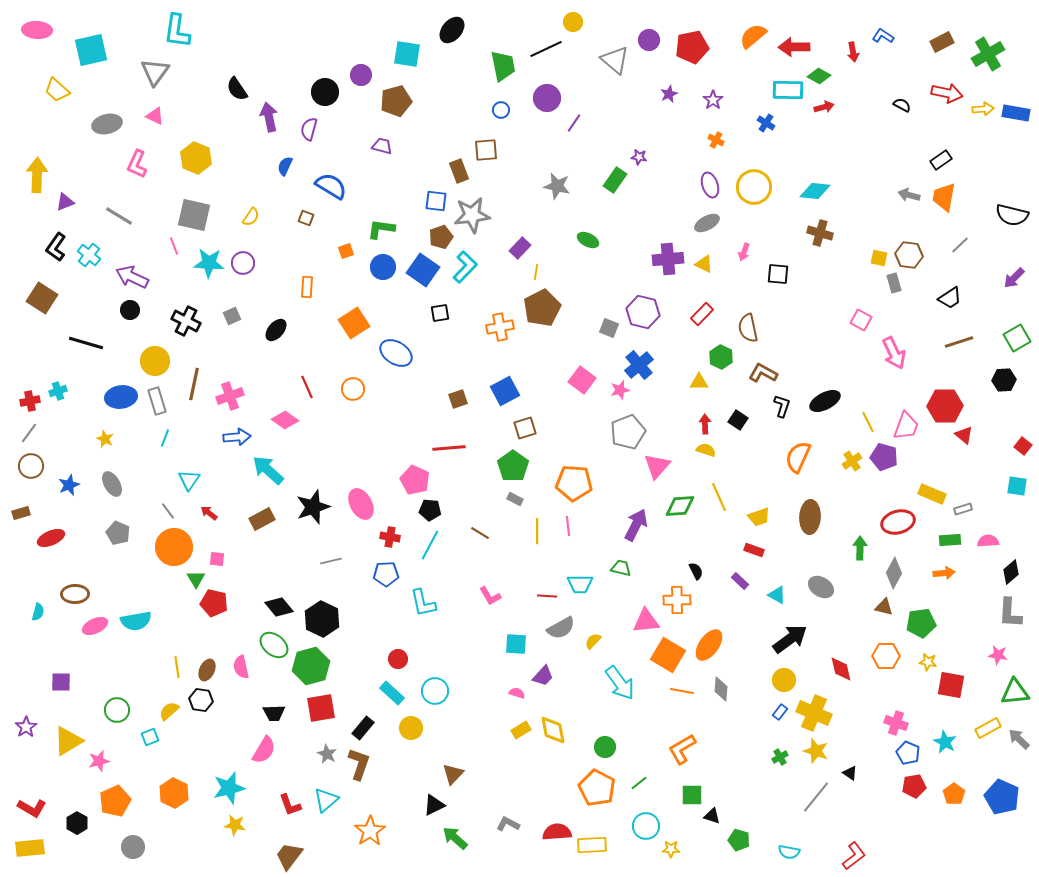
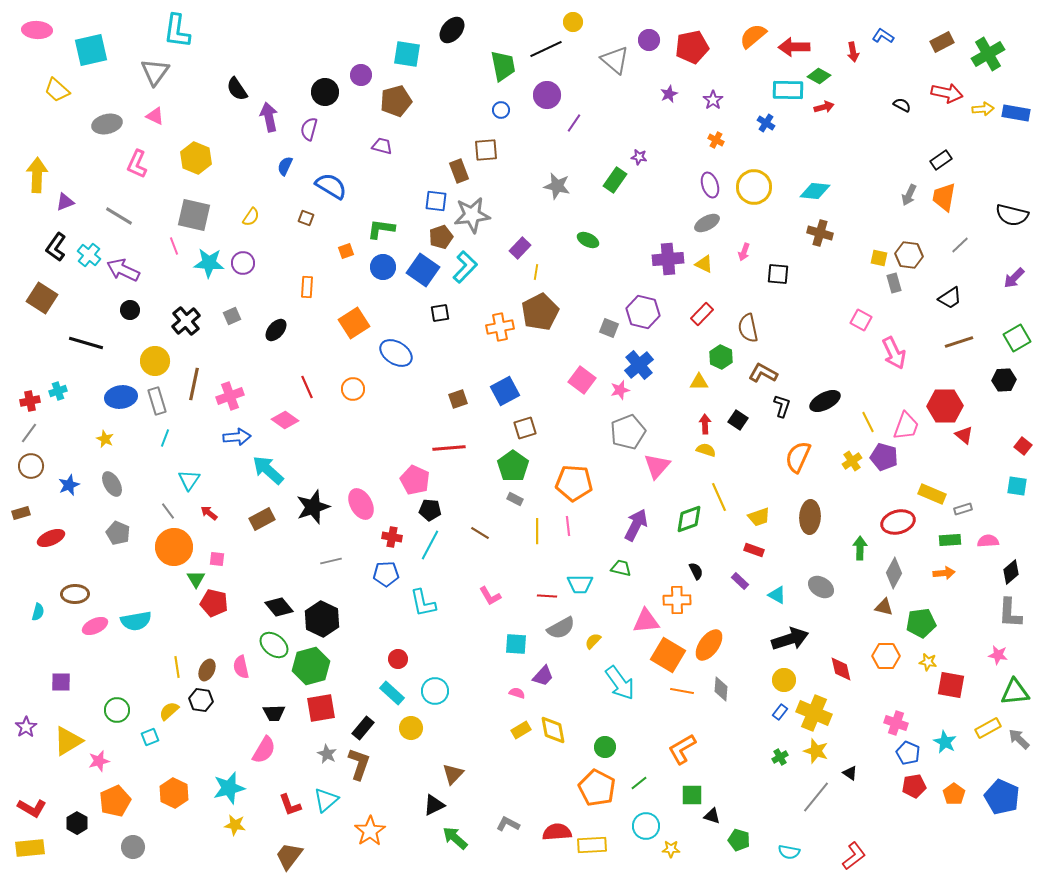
purple circle at (547, 98): moved 3 px up
gray arrow at (909, 195): rotated 80 degrees counterclockwise
purple arrow at (132, 277): moved 9 px left, 7 px up
brown pentagon at (542, 308): moved 2 px left, 4 px down
black cross at (186, 321): rotated 24 degrees clockwise
green diamond at (680, 506): moved 9 px right, 13 px down; rotated 16 degrees counterclockwise
red cross at (390, 537): moved 2 px right
black arrow at (790, 639): rotated 18 degrees clockwise
